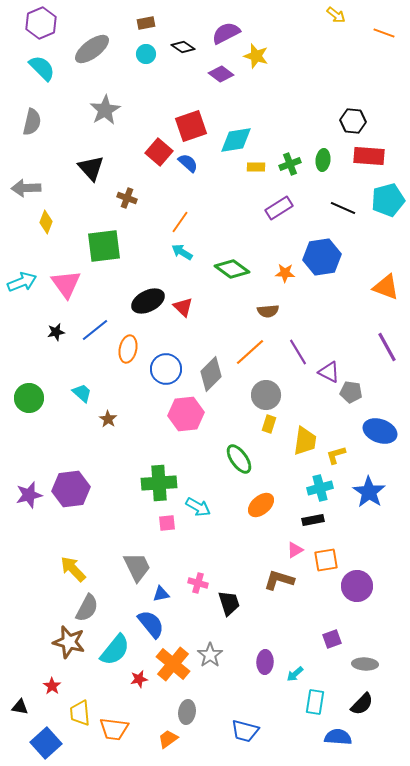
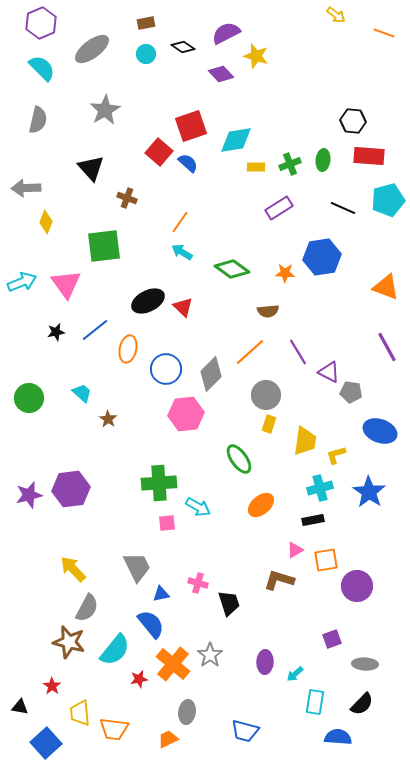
purple diamond at (221, 74): rotated 10 degrees clockwise
gray semicircle at (32, 122): moved 6 px right, 2 px up
orange trapezoid at (168, 739): rotated 10 degrees clockwise
